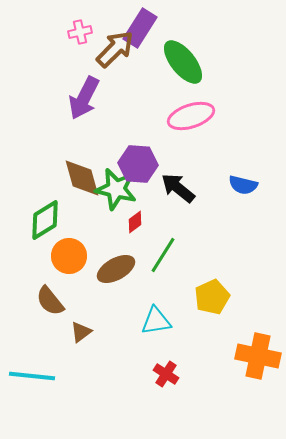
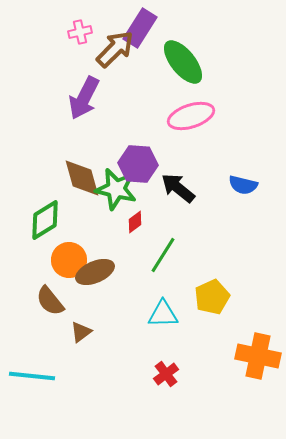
orange circle: moved 4 px down
brown ellipse: moved 21 px left, 3 px down; rotated 6 degrees clockwise
cyan triangle: moved 7 px right, 7 px up; rotated 8 degrees clockwise
red cross: rotated 20 degrees clockwise
